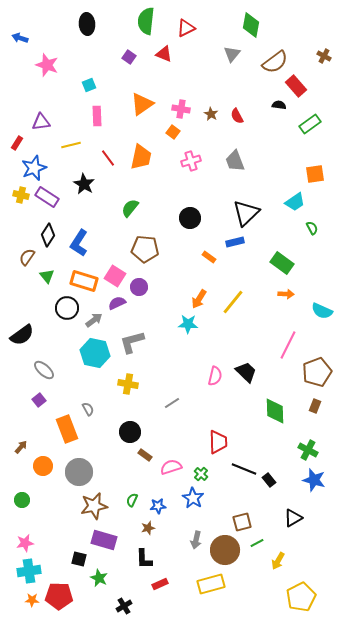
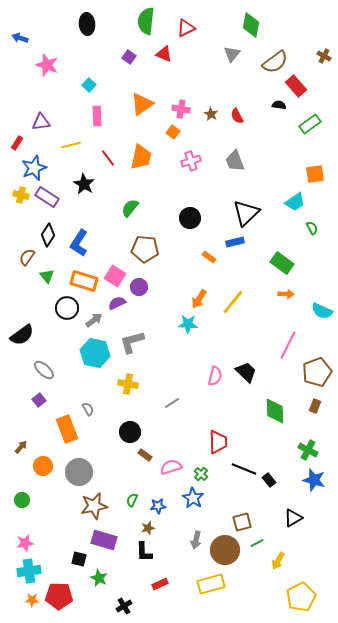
cyan square at (89, 85): rotated 24 degrees counterclockwise
black L-shape at (144, 559): moved 7 px up
